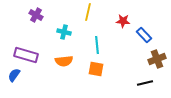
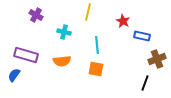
red star: rotated 24 degrees clockwise
blue rectangle: moved 2 px left, 1 px down; rotated 35 degrees counterclockwise
orange semicircle: moved 2 px left
black line: rotated 56 degrees counterclockwise
